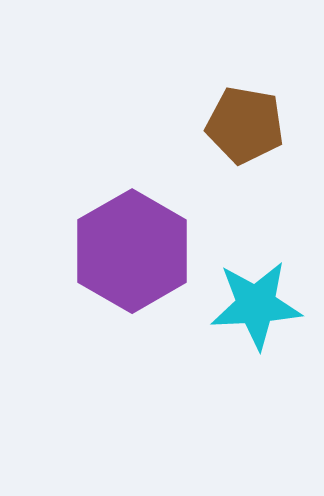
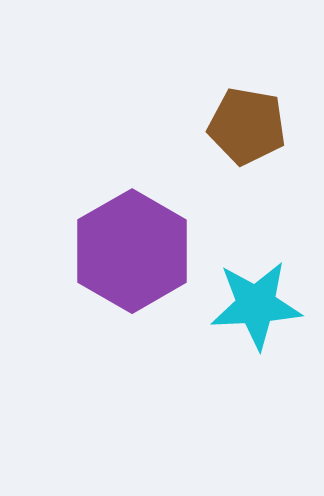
brown pentagon: moved 2 px right, 1 px down
